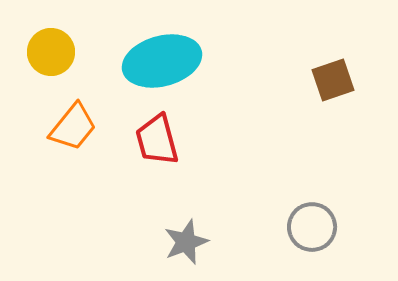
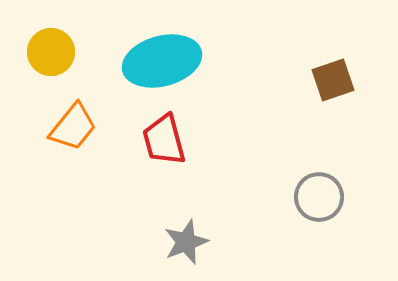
red trapezoid: moved 7 px right
gray circle: moved 7 px right, 30 px up
